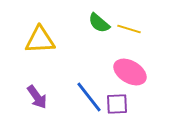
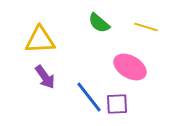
yellow line: moved 17 px right, 2 px up
pink ellipse: moved 5 px up
purple arrow: moved 8 px right, 20 px up
